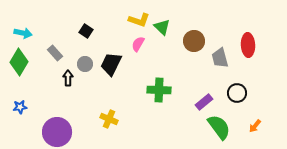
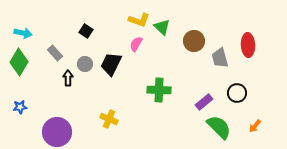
pink semicircle: moved 2 px left
green semicircle: rotated 8 degrees counterclockwise
